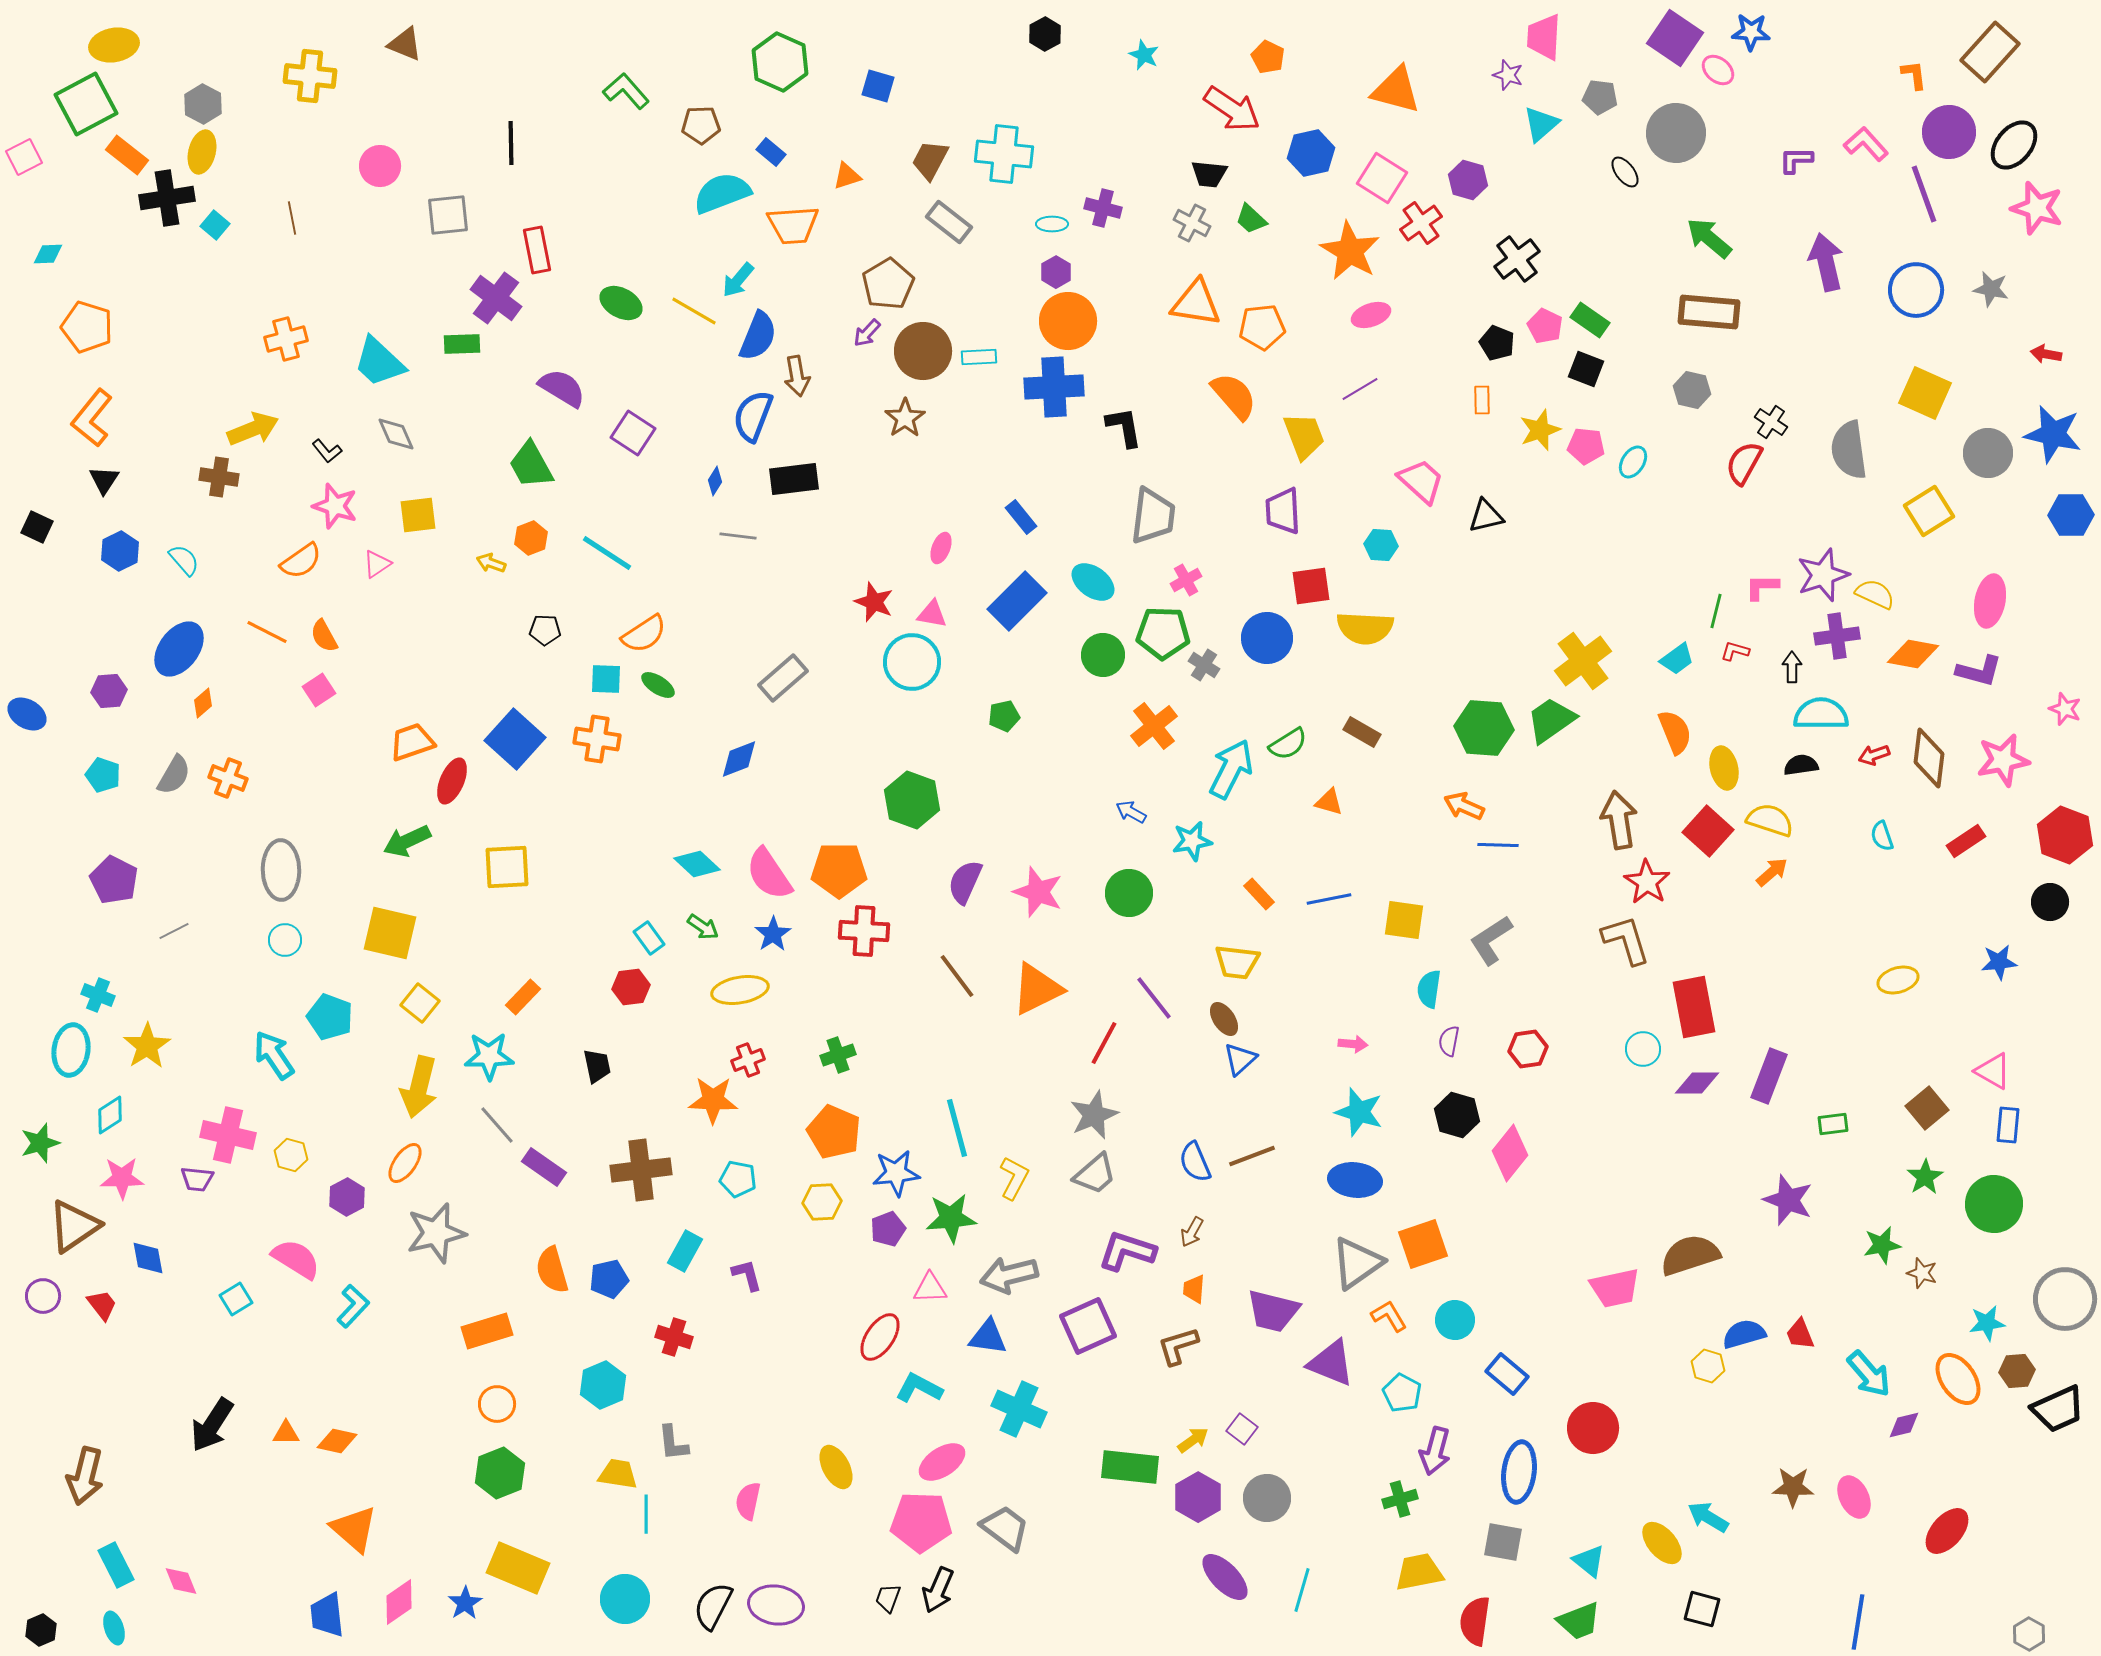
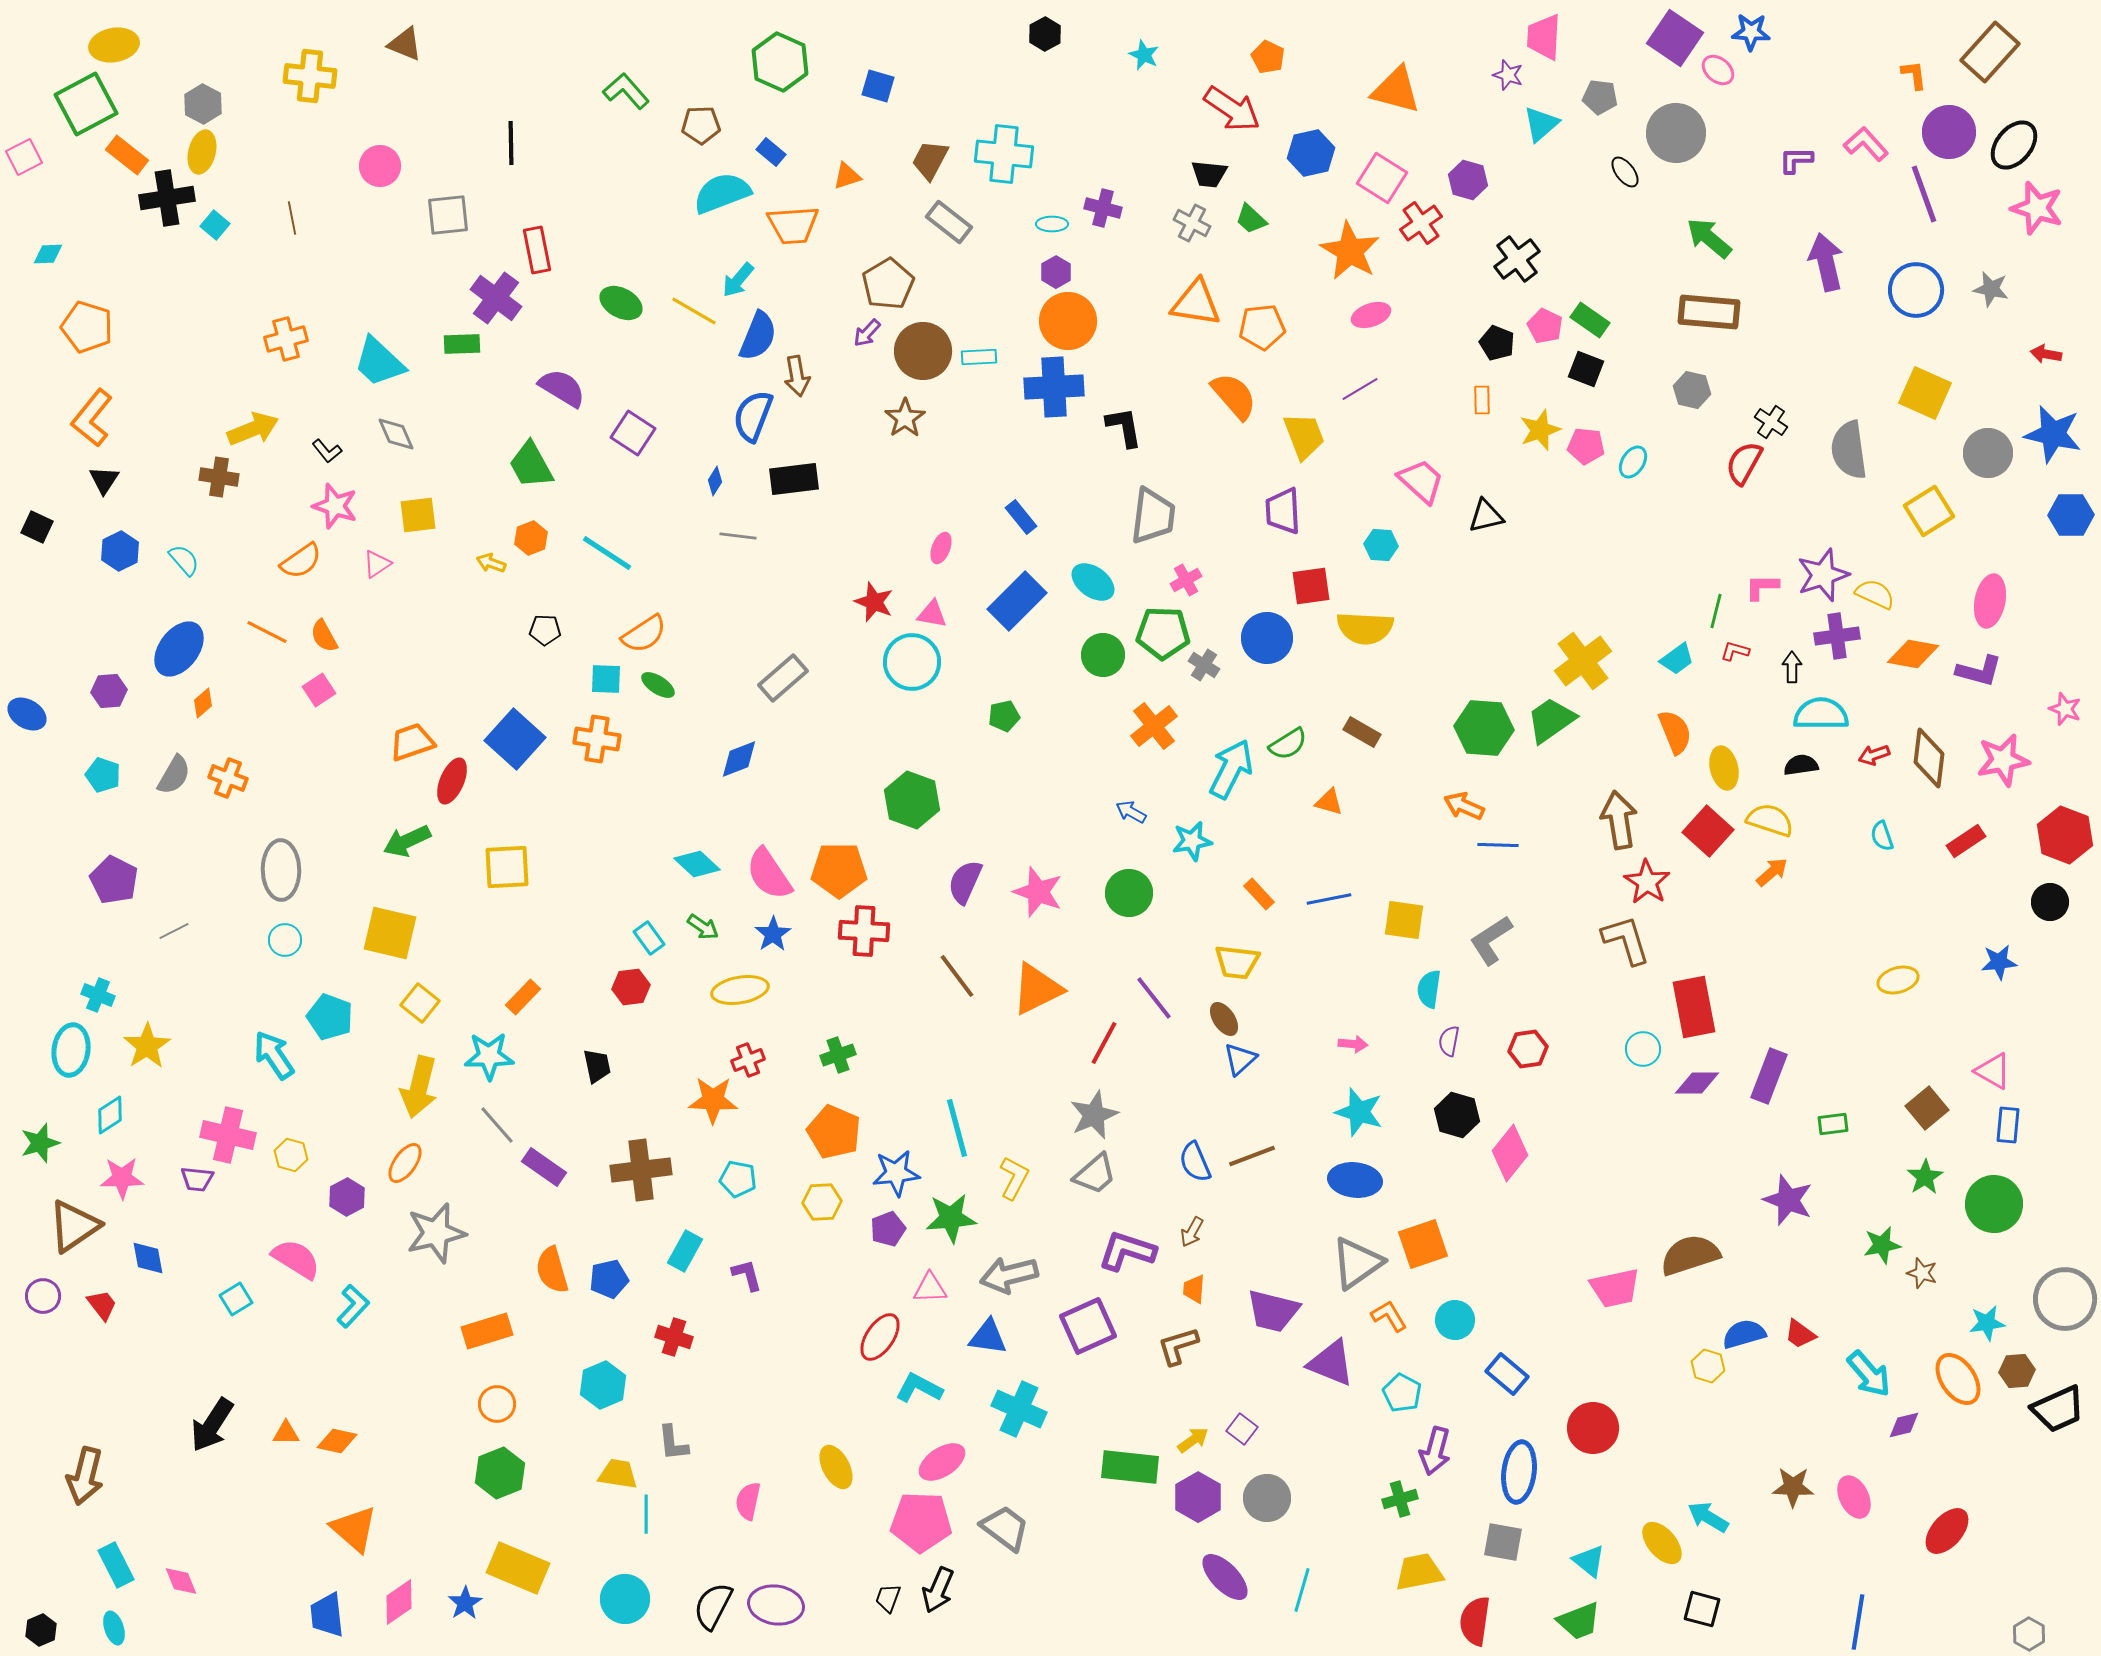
red trapezoid at (1800, 1334): rotated 32 degrees counterclockwise
